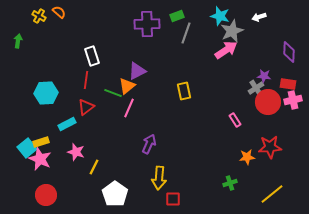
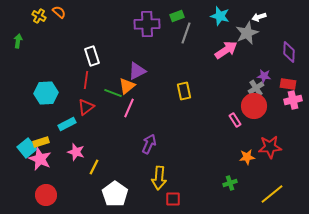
gray star at (232, 31): moved 15 px right, 2 px down
red circle at (268, 102): moved 14 px left, 4 px down
